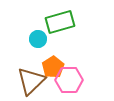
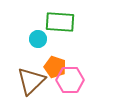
green rectangle: rotated 20 degrees clockwise
orange pentagon: moved 2 px right; rotated 20 degrees counterclockwise
pink hexagon: moved 1 px right
